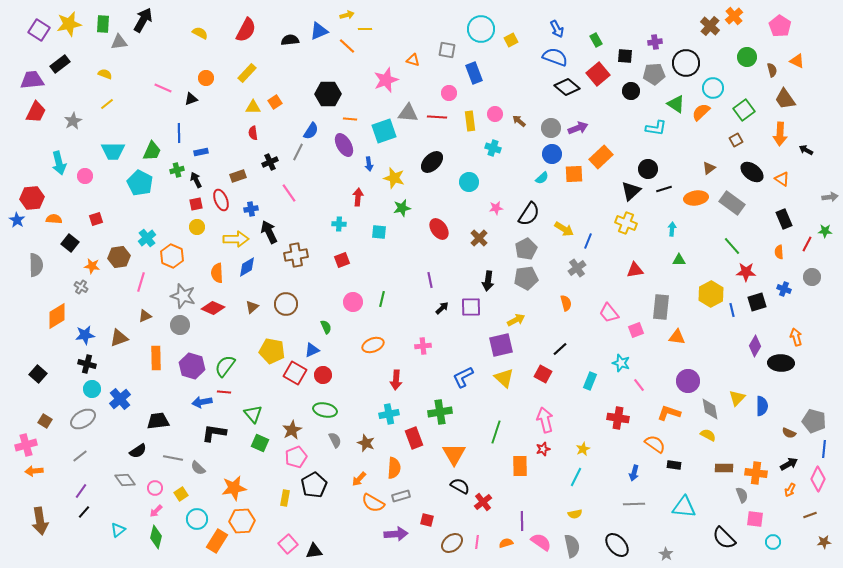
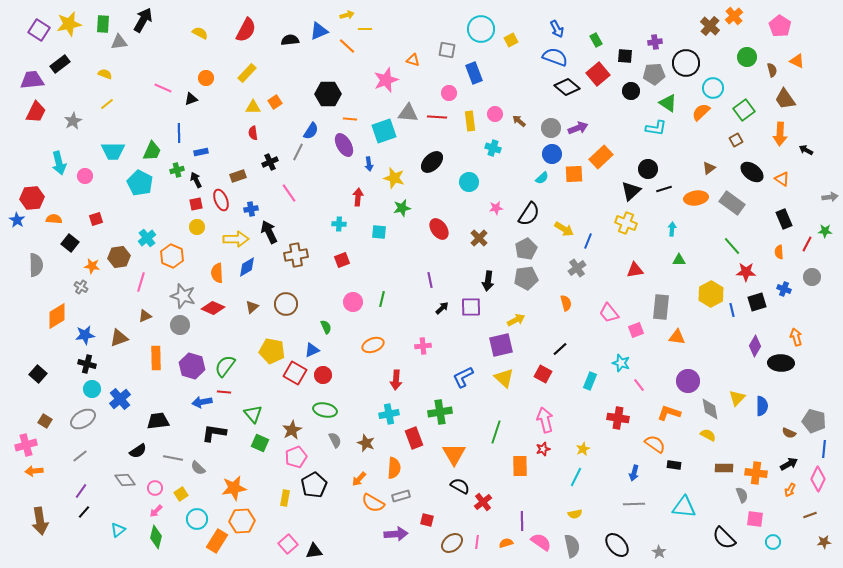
green triangle at (676, 104): moved 8 px left, 1 px up
gray star at (666, 554): moved 7 px left, 2 px up
